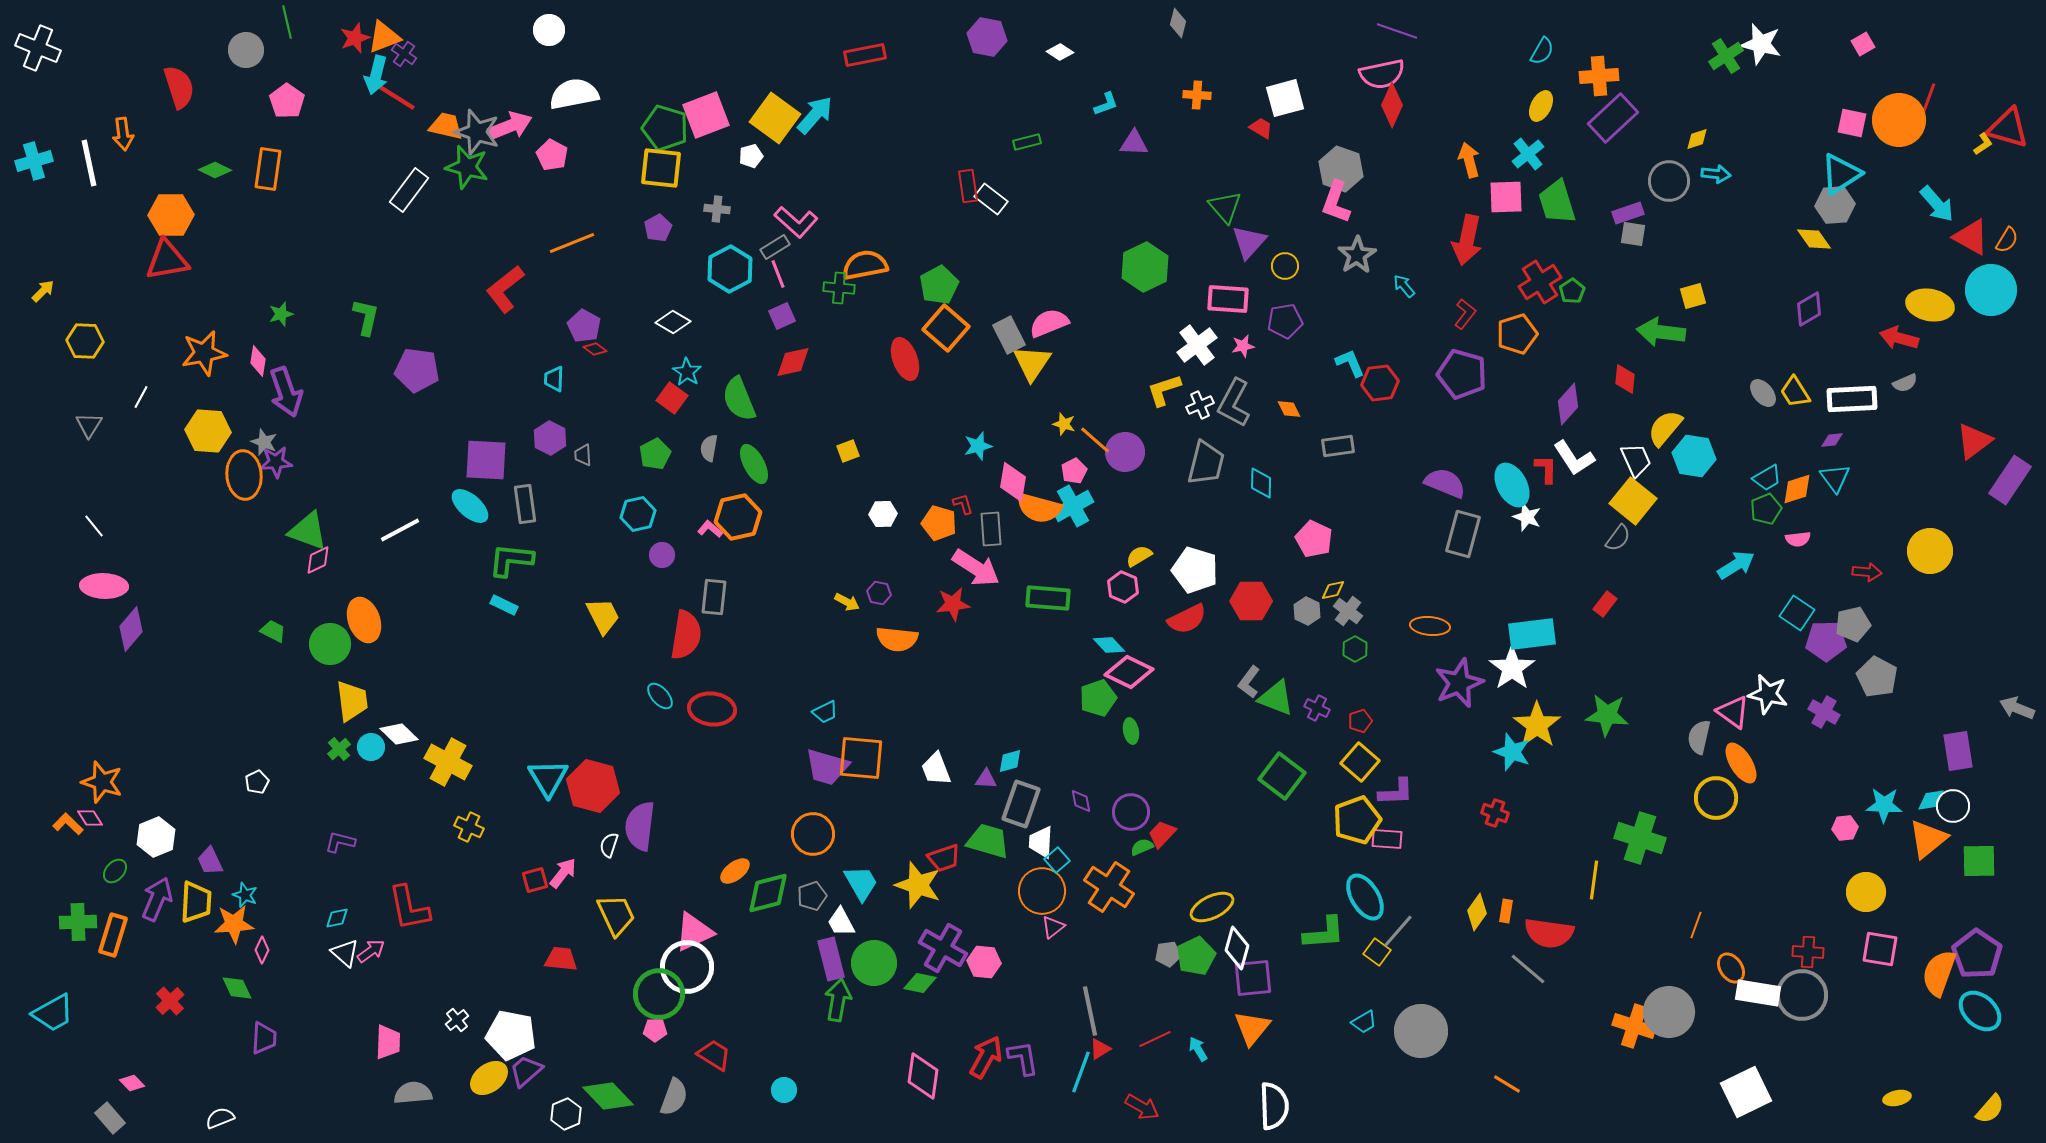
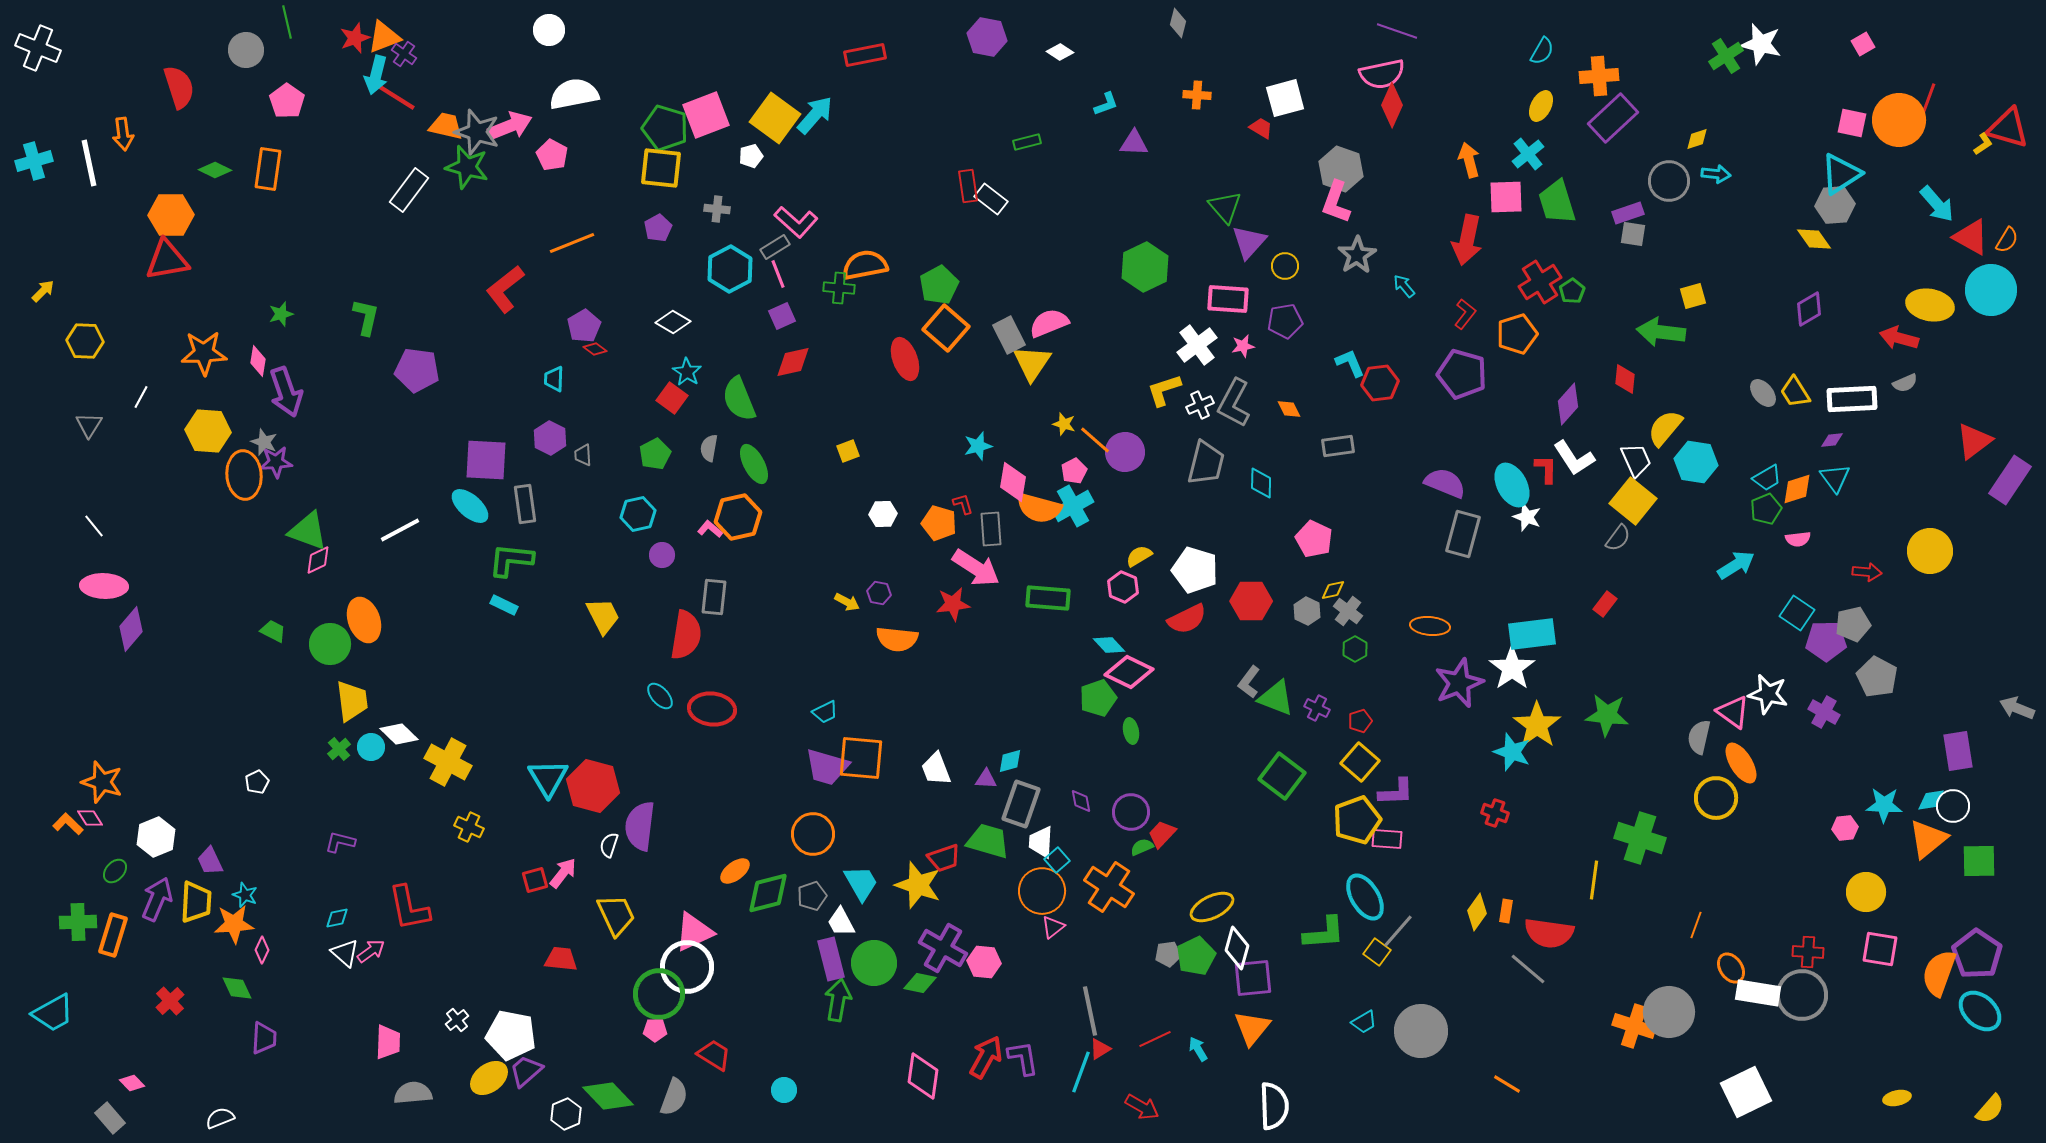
purple pentagon at (584, 326): rotated 12 degrees clockwise
orange star at (204, 353): rotated 9 degrees clockwise
cyan hexagon at (1694, 456): moved 2 px right, 6 px down
